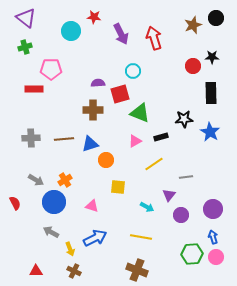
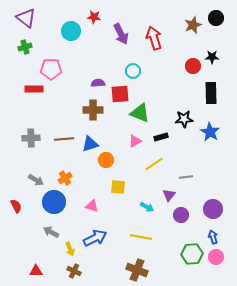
red square at (120, 94): rotated 12 degrees clockwise
orange cross at (65, 180): moved 2 px up
red semicircle at (15, 203): moved 1 px right, 3 px down
